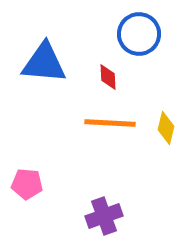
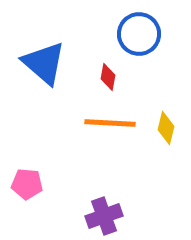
blue triangle: rotated 36 degrees clockwise
red diamond: rotated 12 degrees clockwise
